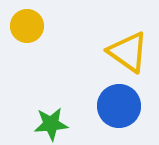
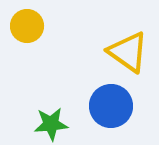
blue circle: moved 8 px left
